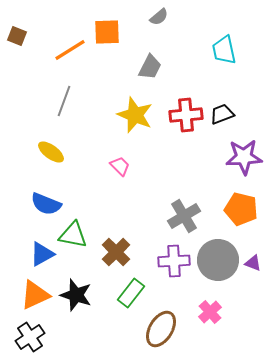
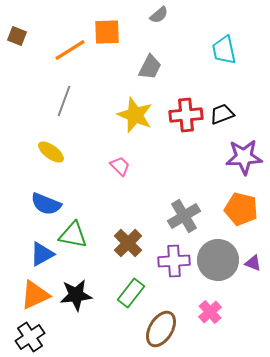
gray semicircle: moved 2 px up
brown cross: moved 12 px right, 9 px up
black star: rotated 24 degrees counterclockwise
